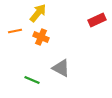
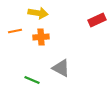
yellow arrow: rotated 60 degrees clockwise
orange cross: rotated 28 degrees counterclockwise
